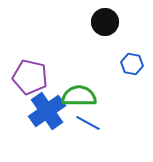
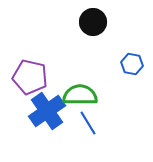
black circle: moved 12 px left
green semicircle: moved 1 px right, 1 px up
blue line: rotated 30 degrees clockwise
